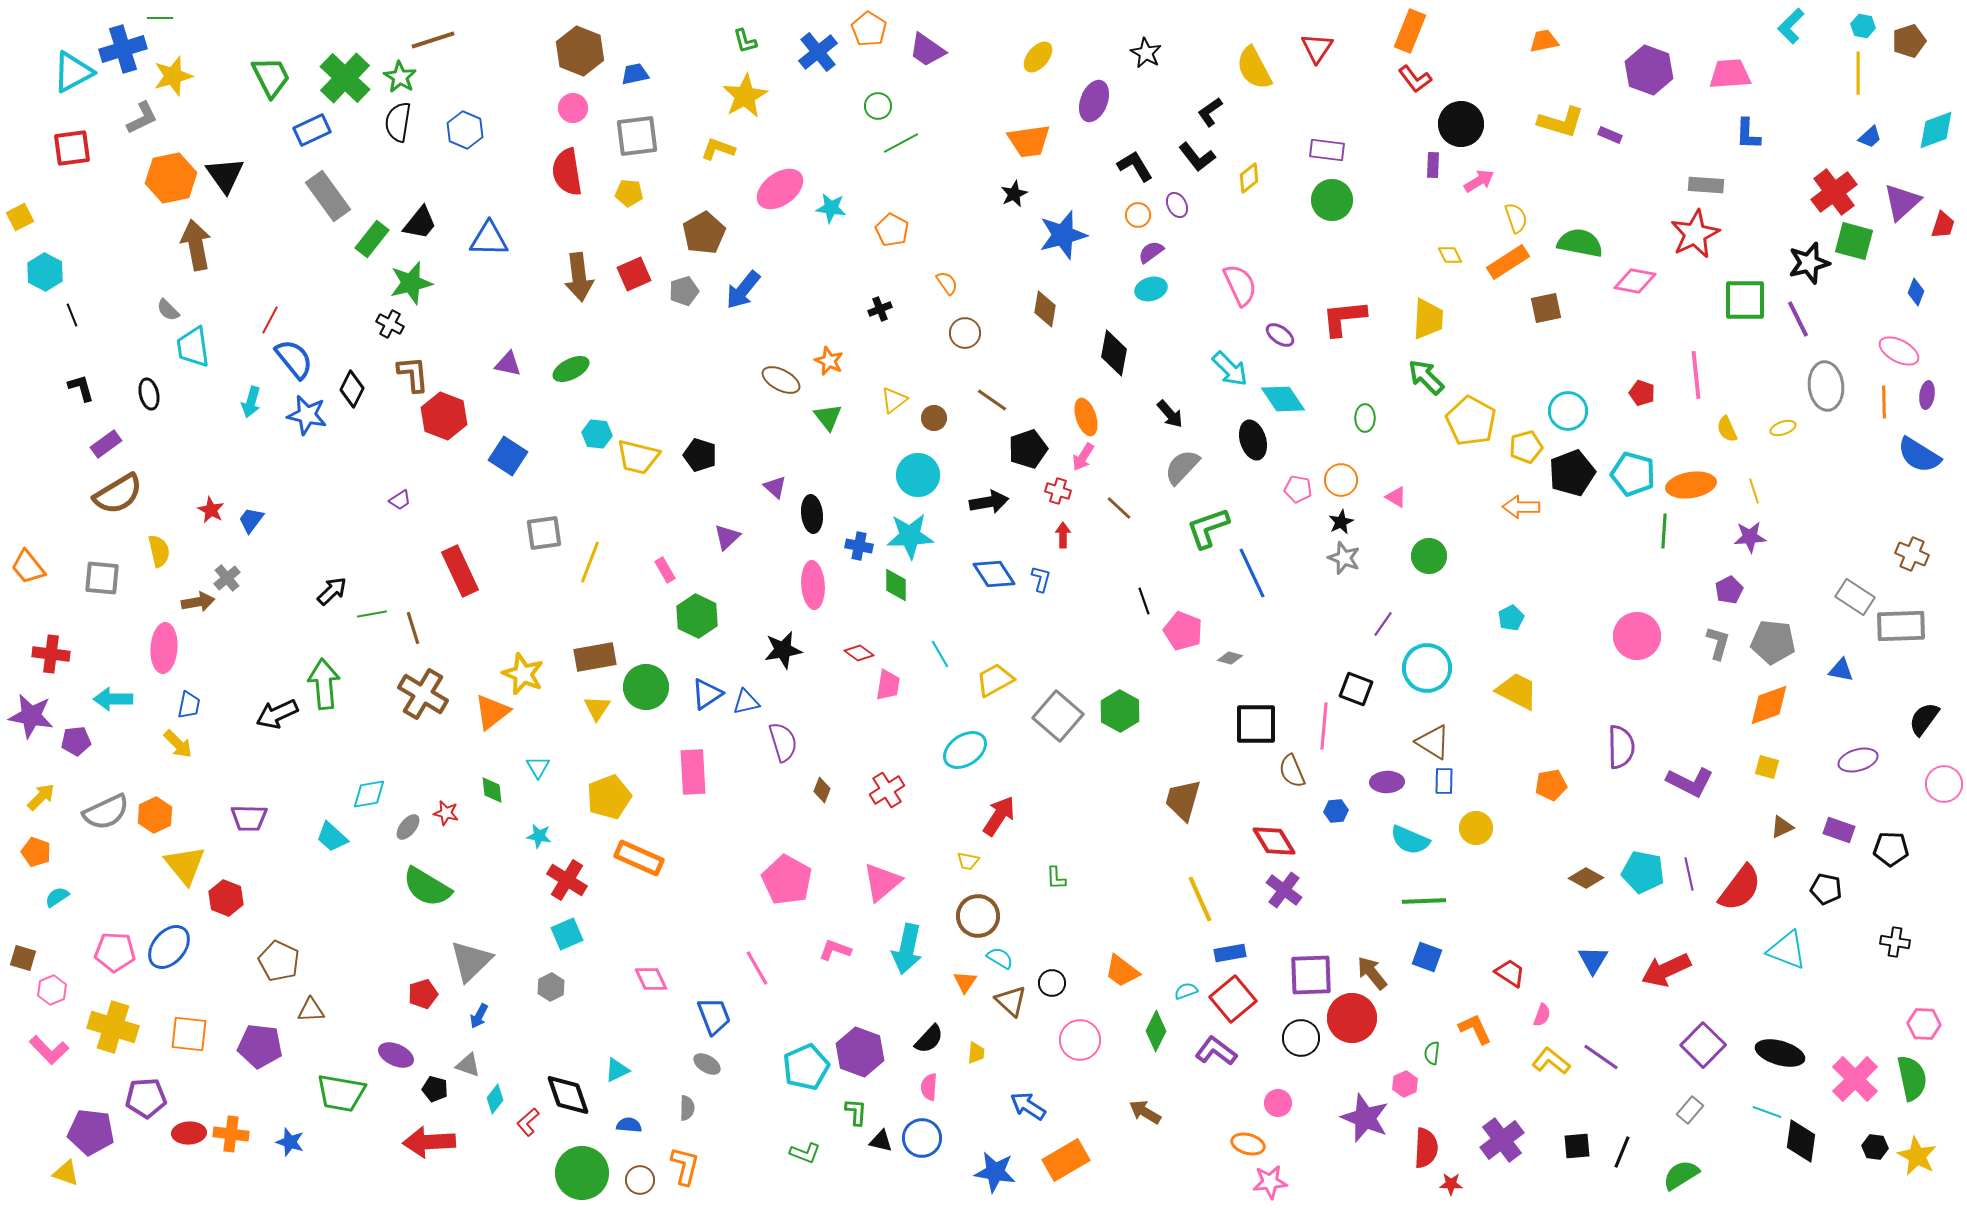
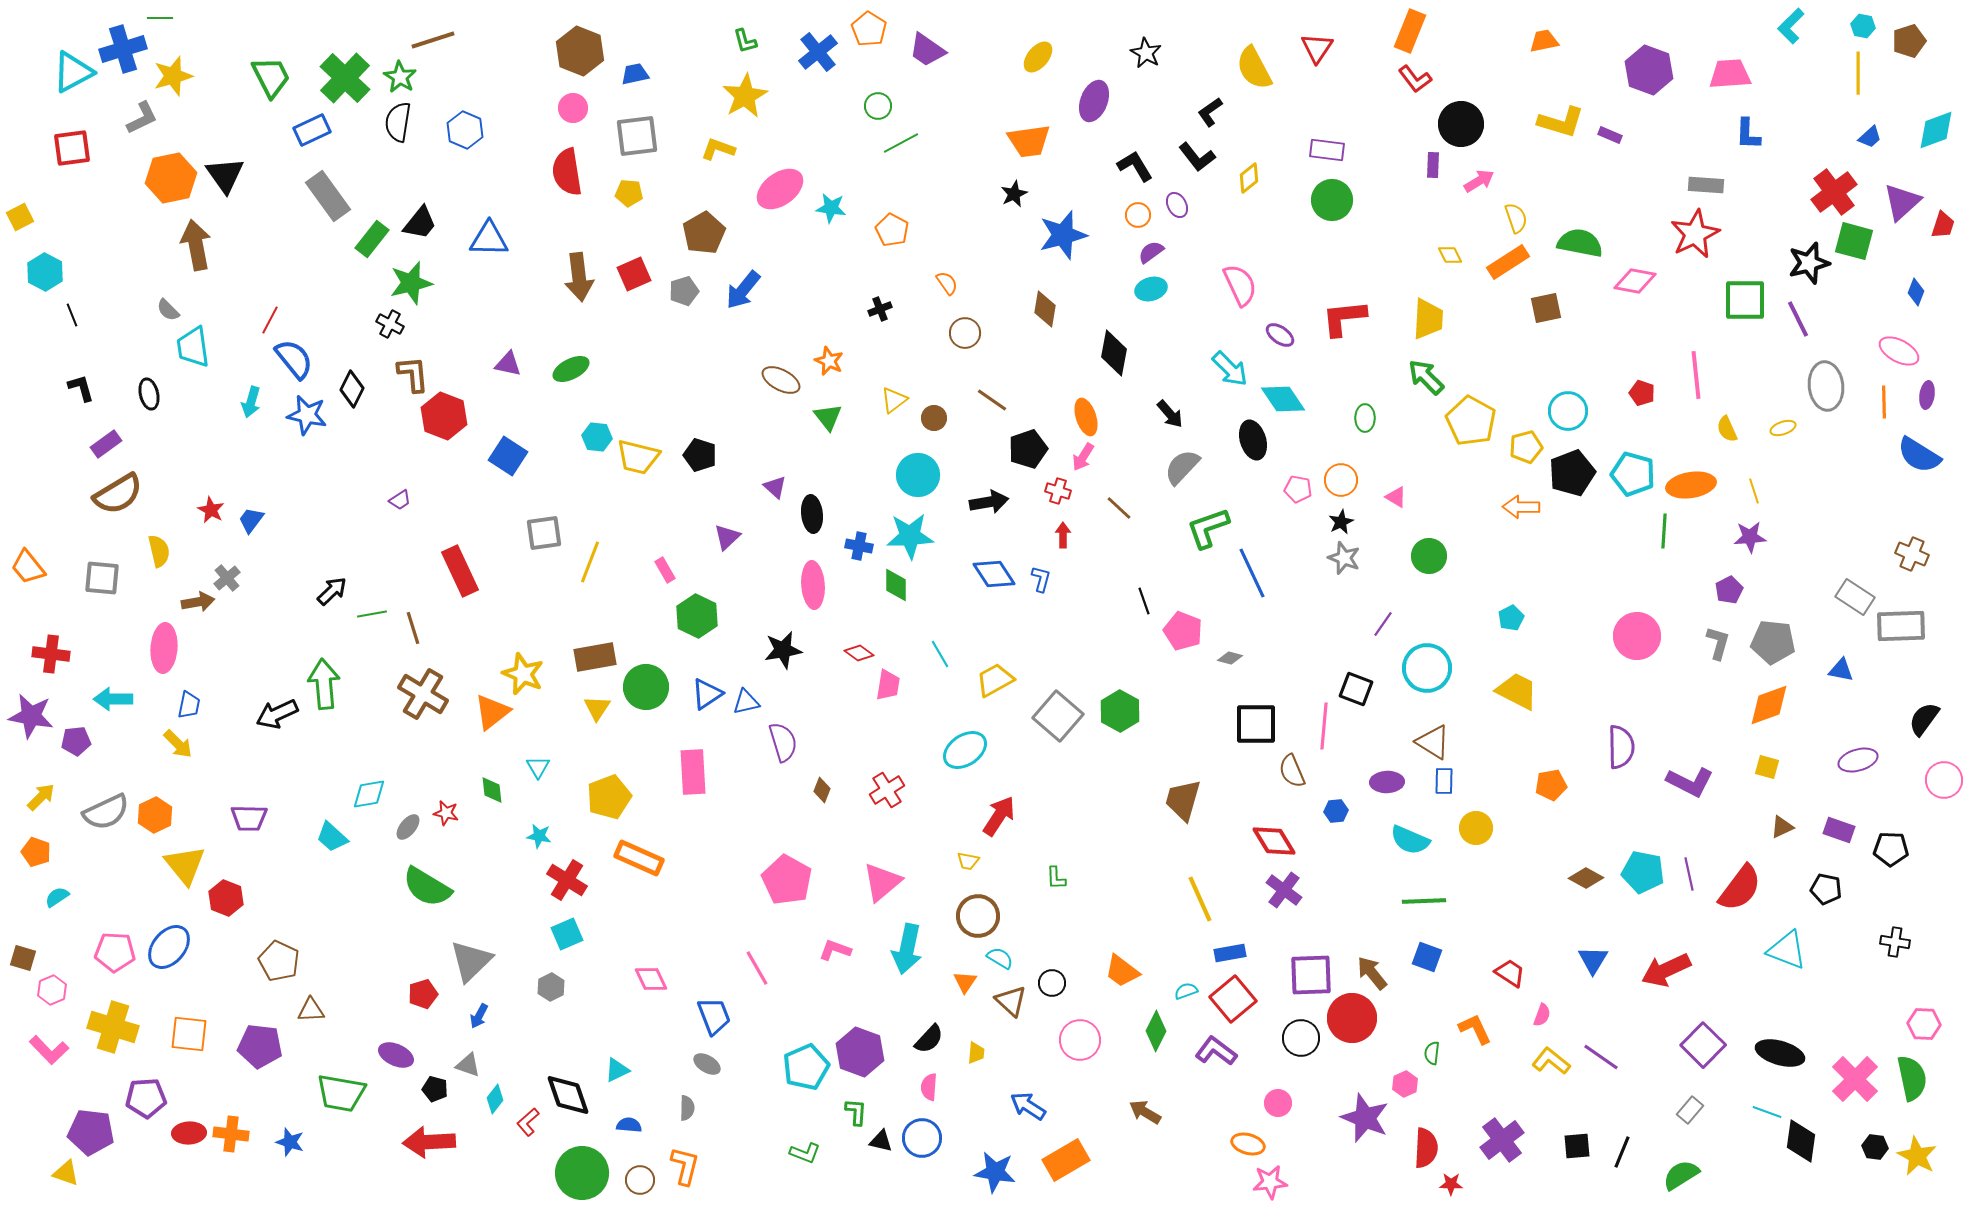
cyan hexagon at (597, 434): moved 3 px down
pink circle at (1944, 784): moved 4 px up
